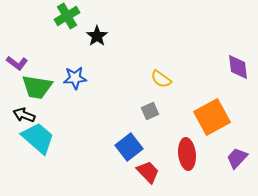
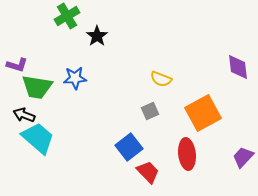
purple L-shape: moved 2 px down; rotated 20 degrees counterclockwise
yellow semicircle: rotated 15 degrees counterclockwise
orange square: moved 9 px left, 4 px up
purple trapezoid: moved 6 px right, 1 px up
